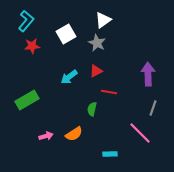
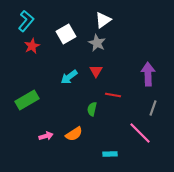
red star: rotated 21 degrees counterclockwise
red triangle: rotated 32 degrees counterclockwise
red line: moved 4 px right, 3 px down
